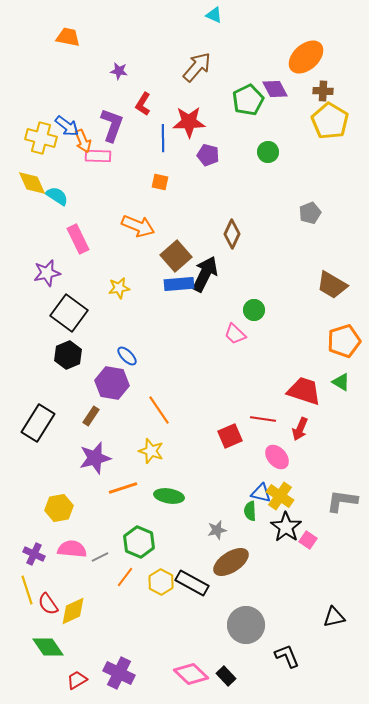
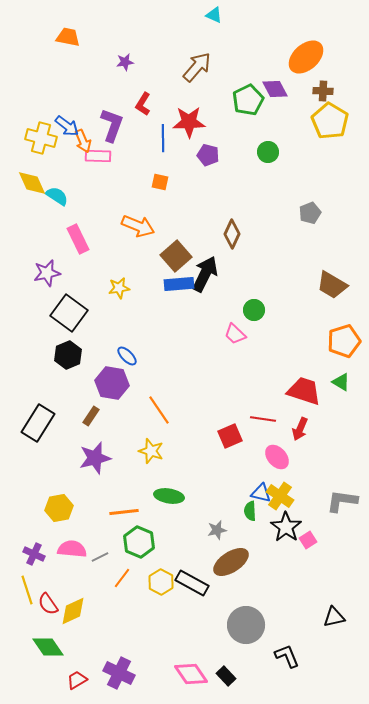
purple star at (119, 71): moved 6 px right, 9 px up; rotated 18 degrees counterclockwise
orange line at (123, 488): moved 1 px right, 24 px down; rotated 12 degrees clockwise
pink square at (308, 540): rotated 24 degrees clockwise
orange line at (125, 577): moved 3 px left, 1 px down
pink diamond at (191, 674): rotated 12 degrees clockwise
